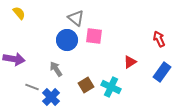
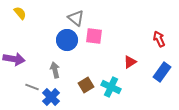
yellow semicircle: moved 1 px right
gray arrow: moved 1 px left, 1 px down; rotated 21 degrees clockwise
